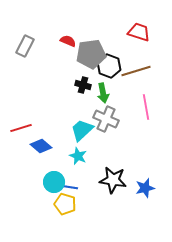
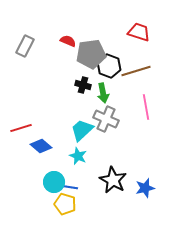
black star: rotated 20 degrees clockwise
